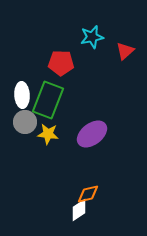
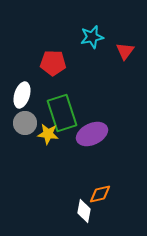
red triangle: rotated 12 degrees counterclockwise
red pentagon: moved 8 px left
white ellipse: rotated 20 degrees clockwise
green rectangle: moved 14 px right, 13 px down; rotated 39 degrees counterclockwise
gray circle: moved 1 px down
purple ellipse: rotated 12 degrees clockwise
orange diamond: moved 12 px right
white diamond: moved 5 px right, 1 px down; rotated 45 degrees counterclockwise
